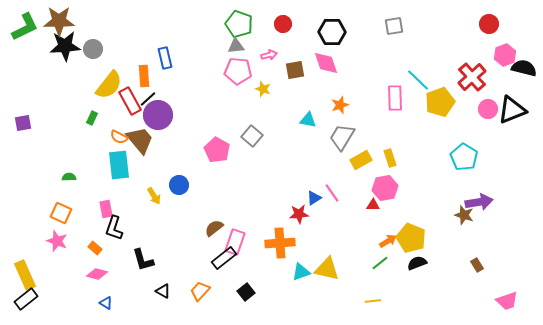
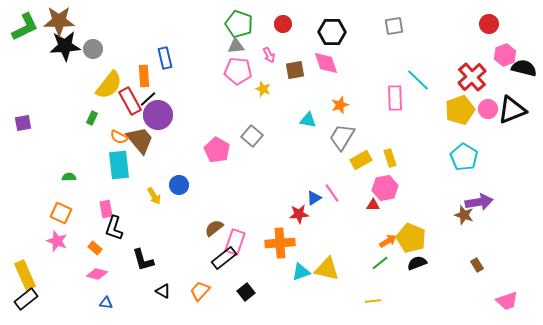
pink arrow at (269, 55): rotated 77 degrees clockwise
yellow pentagon at (440, 102): moved 20 px right, 8 px down
blue triangle at (106, 303): rotated 24 degrees counterclockwise
